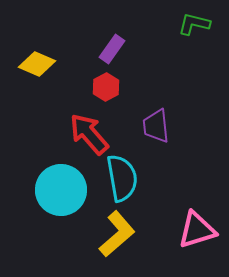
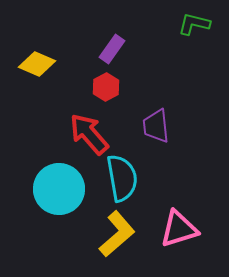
cyan circle: moved 2 px left, 1 px up
pink triangle: moved 18 px left, 1 px up
